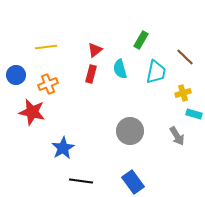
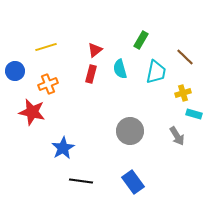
yellow line: rotated 10 degrees counterclockwise
blue circle: moved 1 px left, 4 px up
